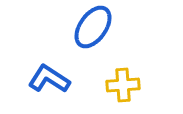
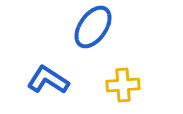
blue L-shape: moved 1 px left, 1 px down
